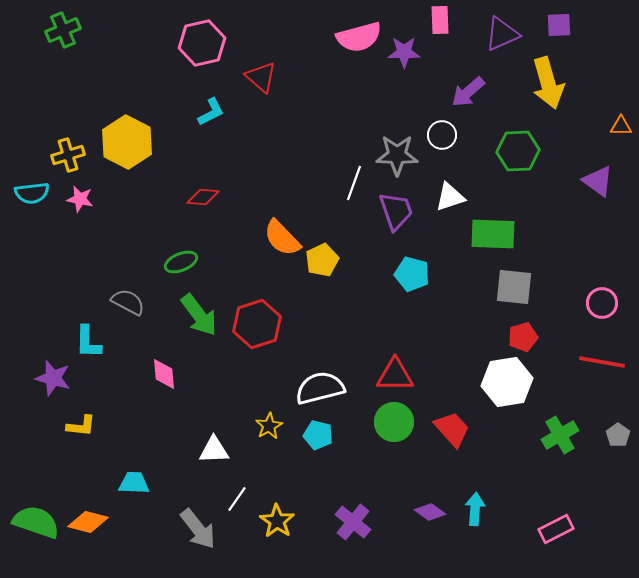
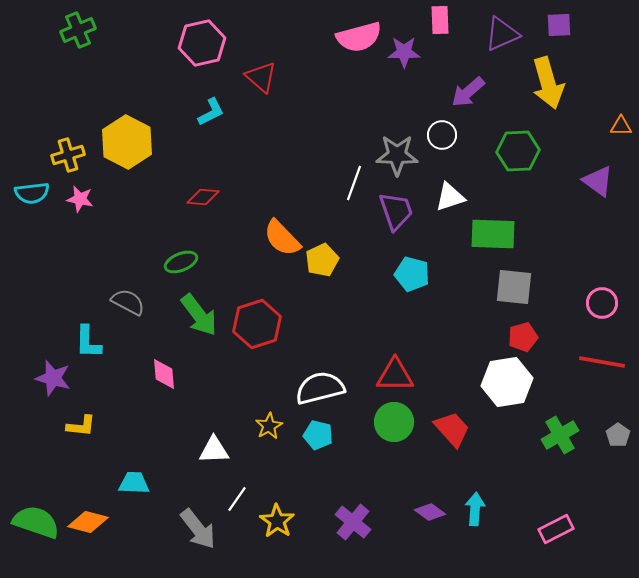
green cross at (63, 30): moved 15 px right
